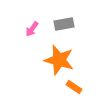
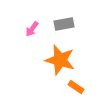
orange star: moved 1 px right
orange rectangle: moved 2 px right
